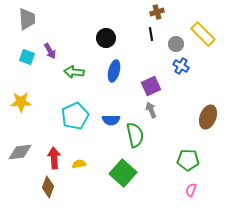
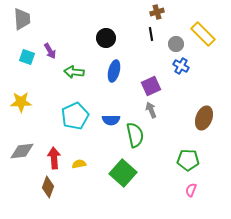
gray trapezoid: moved 5 px left
brown ellipse: moved 4 px left, 1 px down
gray diamond: moved 2 px right, 1 px up
